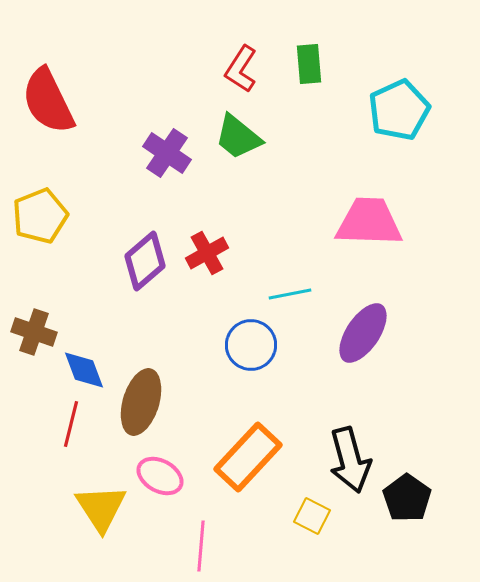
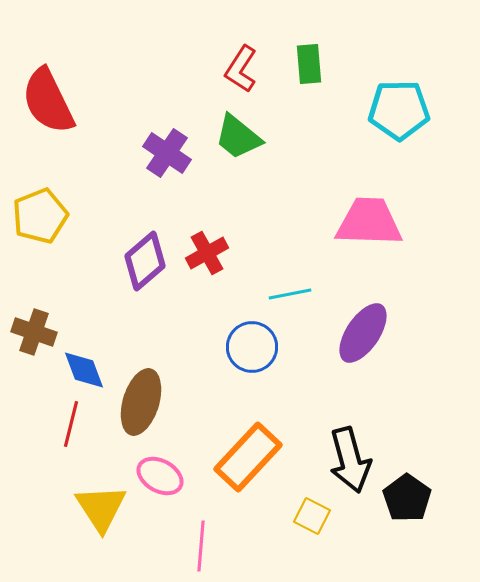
cyan pentagon: rotated 24 degrees clockwise
blue circle: moved 1 px right, 2 px down
